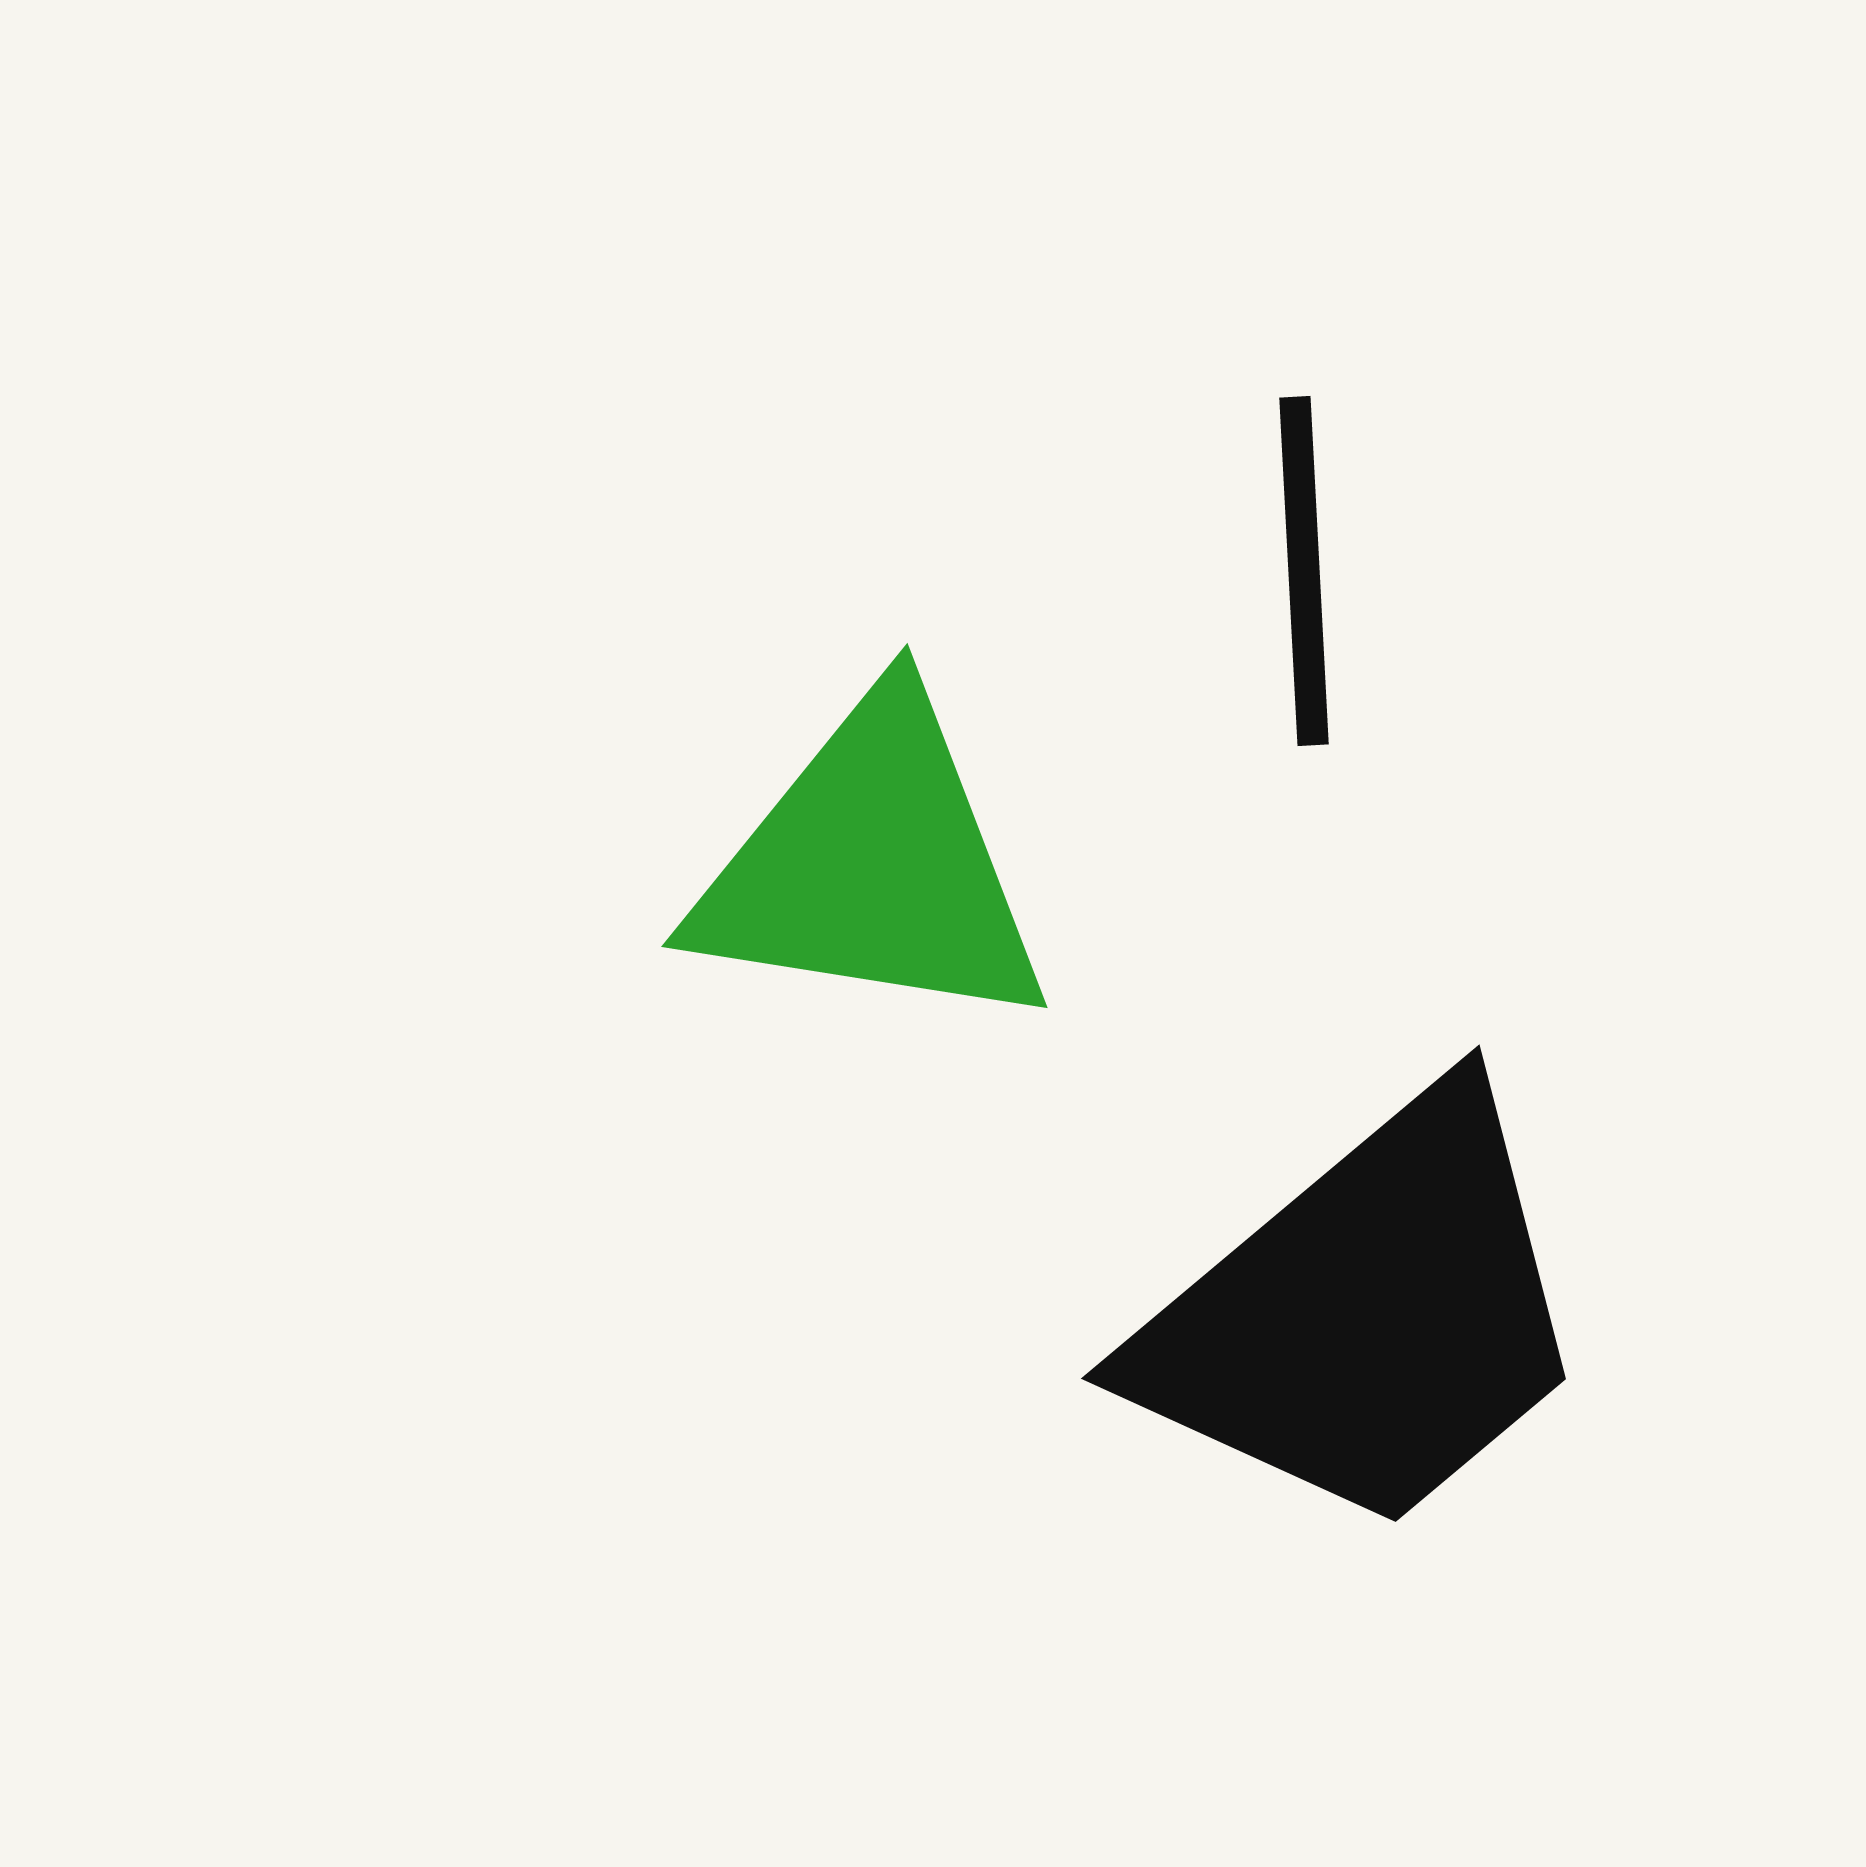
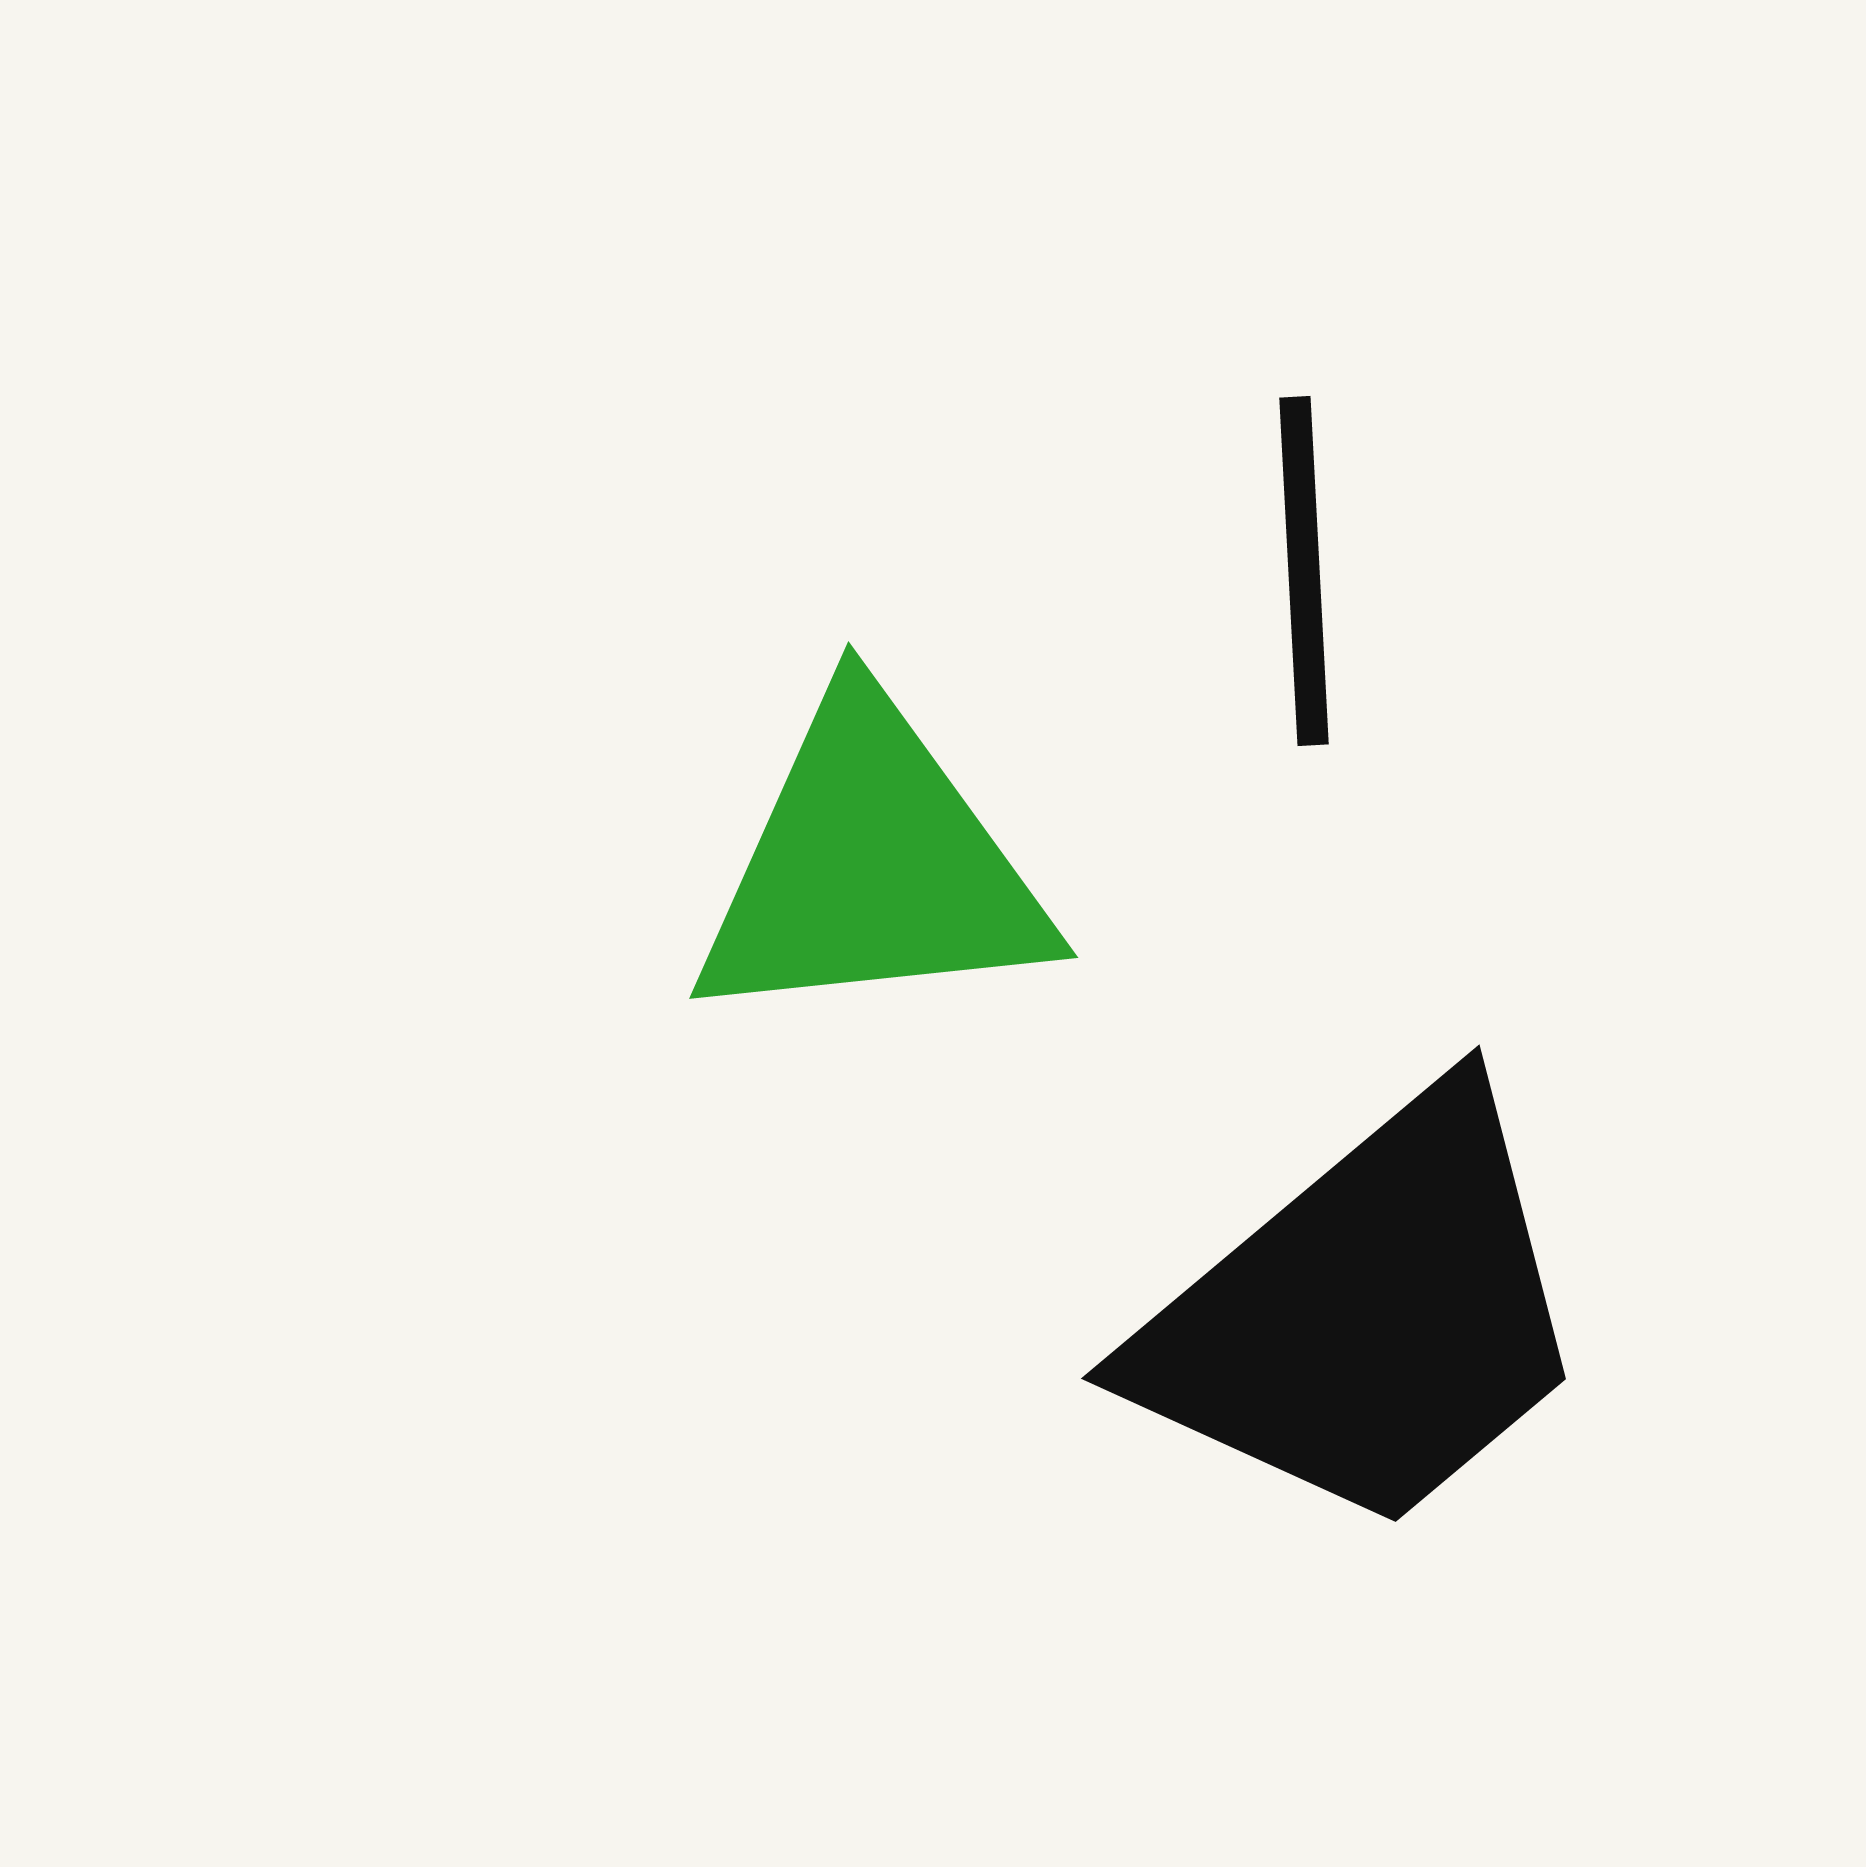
green triangle: rotated 15 degrees counterclockwise
